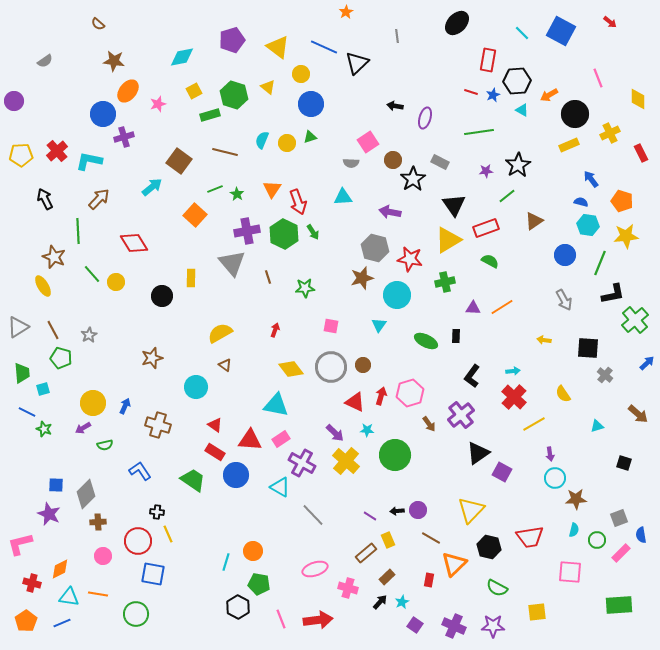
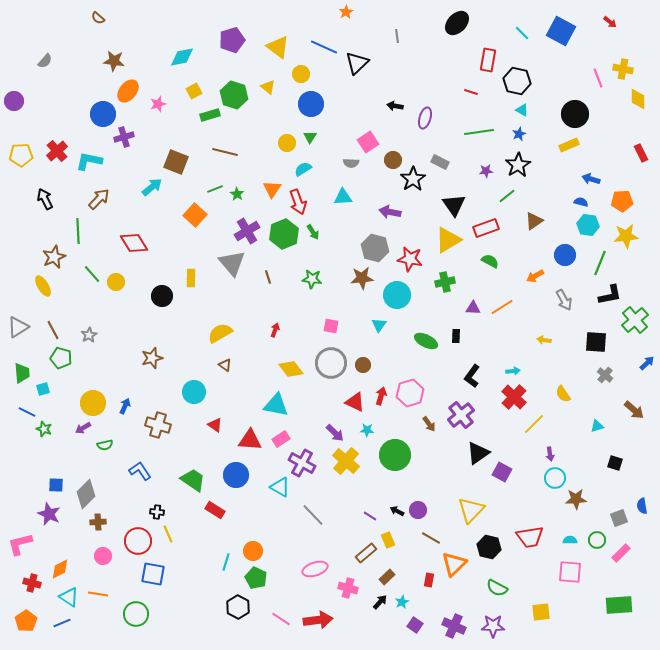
brown semicircle at (98, 24): moved 6 px up
gray semicircle at (45, 61): rotated 14 degrees counterclockwise
black hexagon at (517, 81): rotated 16 degrees clockwise
blue star at (493, 95): moved 26 px right, 39 px down
orange arrow at (549, 95): moved 14 px left, 181 px down
yellow cross at (610, 133): moved 13 px right, 64 px up; rotated 36 degrees clockwise
green triangle at (310, 137): rotated 40 degrees counterclockwise
cyan semicircle at (262, 140): moved 41 px right, 29 px down; rotated 36 degrees clockwise
brown square at (179, 161): moved 3 px left, 1 px down; rotated 15 degrees counterclockwise
blue arrow at (591, 179): rotated 36 degrees counterclockwise
orange pentagon at (622, 201): rotated 20 degrees counterclockwise
purple cross at (247, 231): rotated 20 degrees counterclockwise
green hexagon at (284, 234): rotated 12 degrees clockwise
brown star at (54, 257): rotated 25 degrees clockwise
brown star at (362, 278): rotated 10 degrees clockwise
green star at (305, 288): moved 7 px right, 9 px up; rotated 12 degrees clockwise
black L-shape at (613, 294): moved 3 px left, 1 px down
black square at (588, 348): moved 8 px right, 6 px up
gray circle at (331, 367): moved 4 px up
cyan circle at (196, 387): moved 2 px left, 5 px down
brown arrow at (638, 414): moved 4 px left, 4 px up
yellow line at (534, 424): rotated 15 degrees counterclockwise
red rectangle at (215, 452): moved 58 px down
black square at (624, 463): moved 9 px left
black arrow at (397, 511): rotated 32 degrees clockwise
cyan semicircle at (574, 530): moved 4 px left, 10 px down; rotated 104 degrees counterclockwise
blue semicircle at (641, 535): moved 1 px right, 29 px up
green pentagon at (259, 584): moved 3 px left, 6 px up; rotated 15 degrees clockwise
cyan triangle at (69, 597): rotated 25 degrees clockwise
yellow square at (537, 612): moved 4 px right
pink line at (281, 619): rotated 36 degrees counterclockwise
